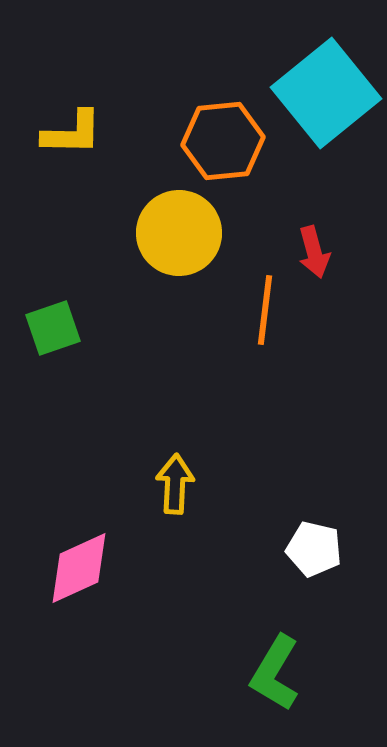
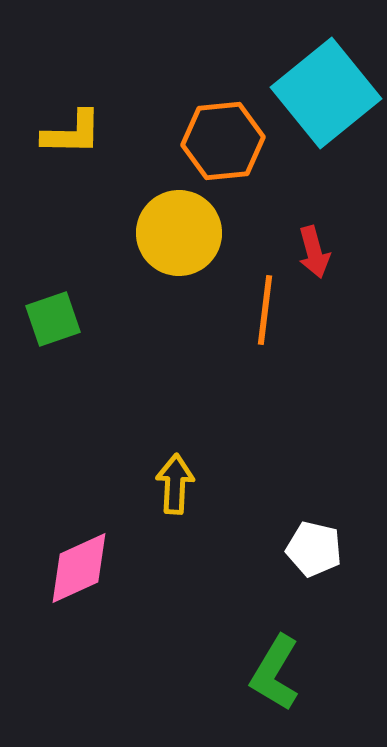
green square: moved 9 px up
